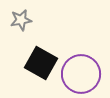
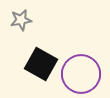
black square: moved 1 px down
